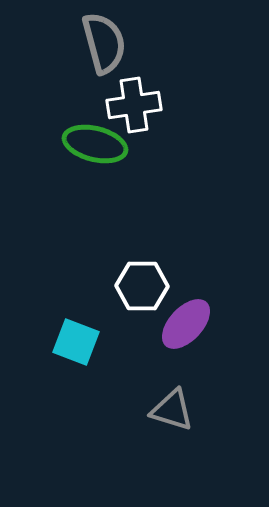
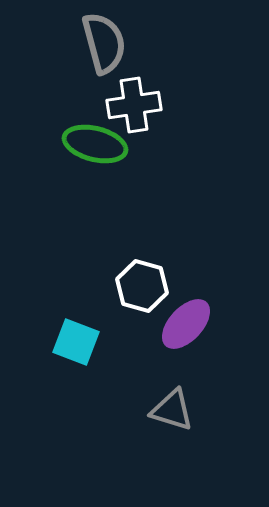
white hexagon: rotated 15 degrees clockwise
